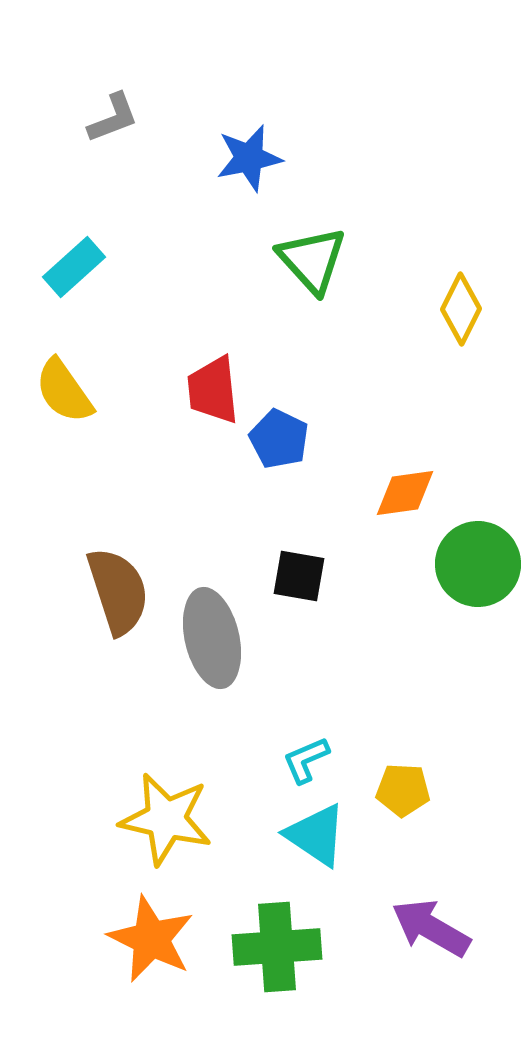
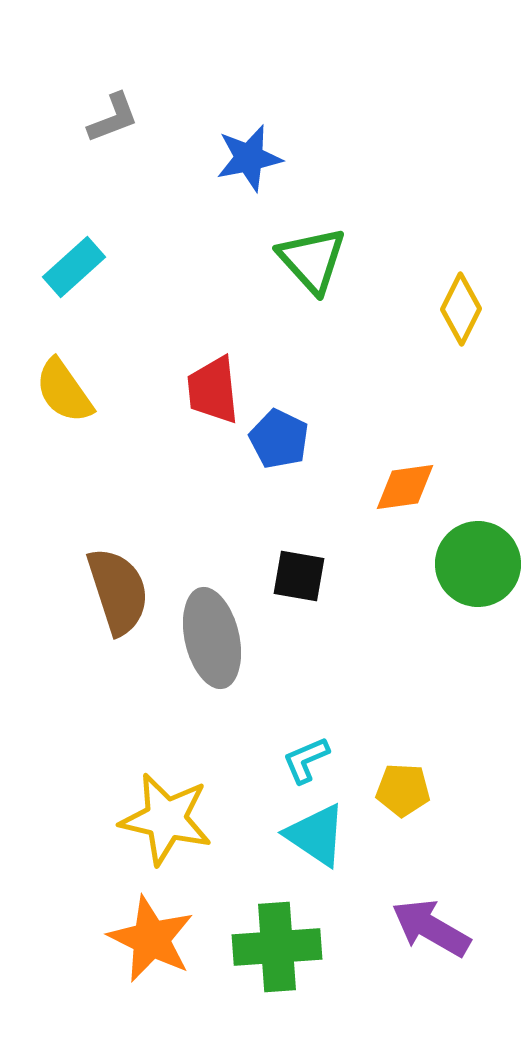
orange diamond: moved 6 px up
